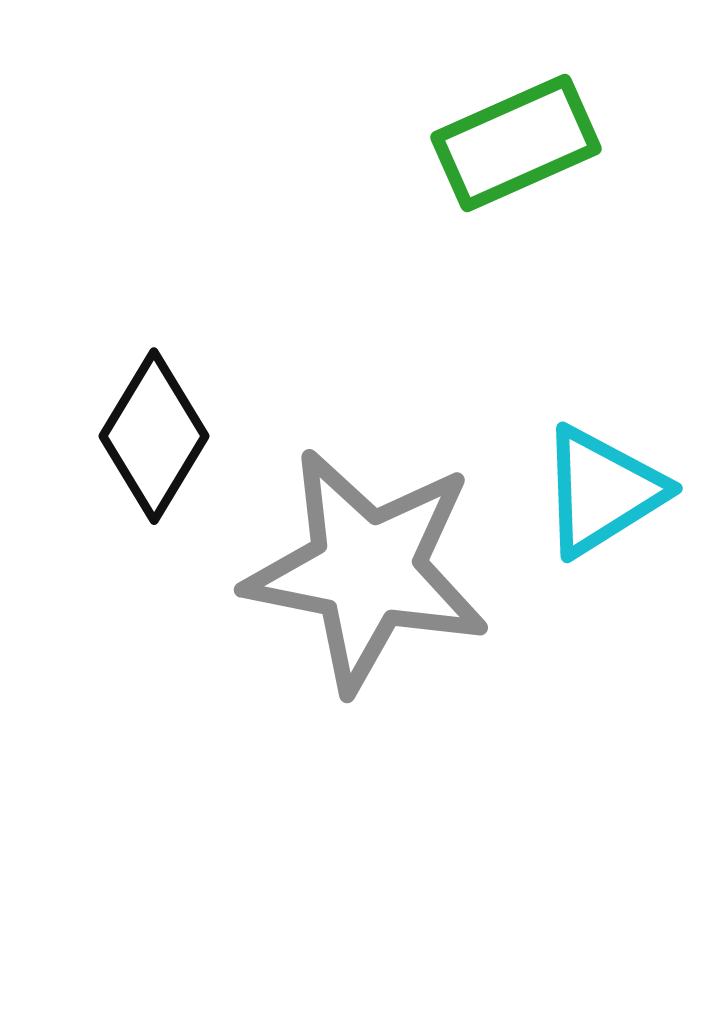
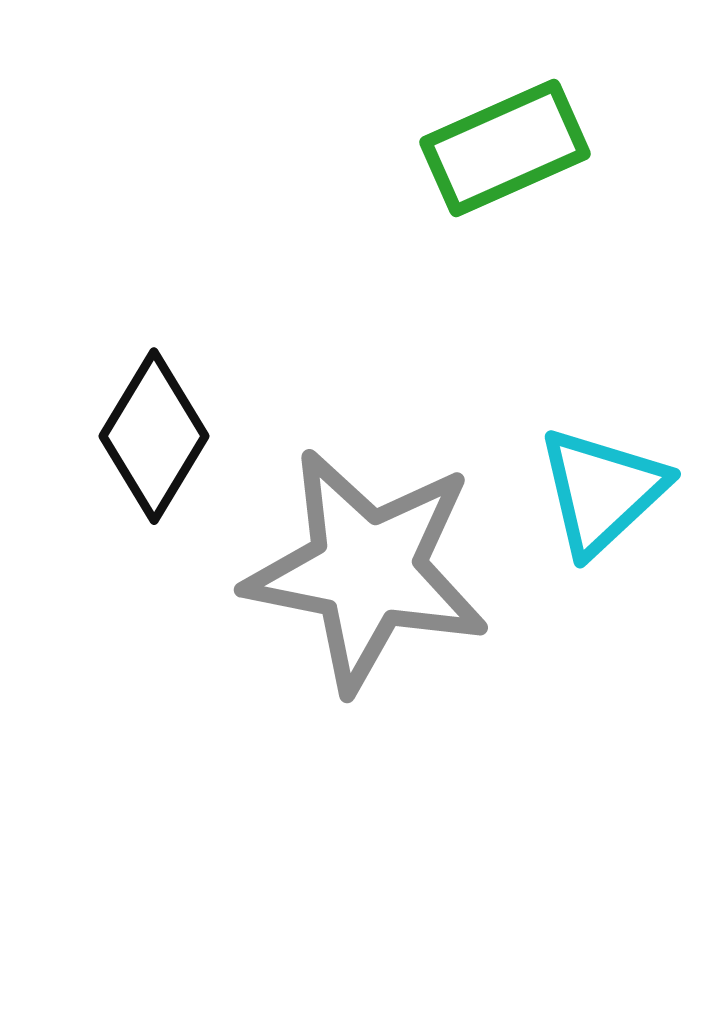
green rectangle: moved 11 px left, 5 px down
cyan triangle: rotated 11 degrees counterclockwise
